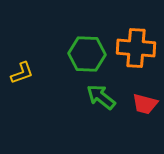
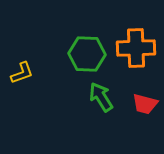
orange cross: rotated 6 degrees counterclockwise
green arrow: rotated 20 degrees clockwise
